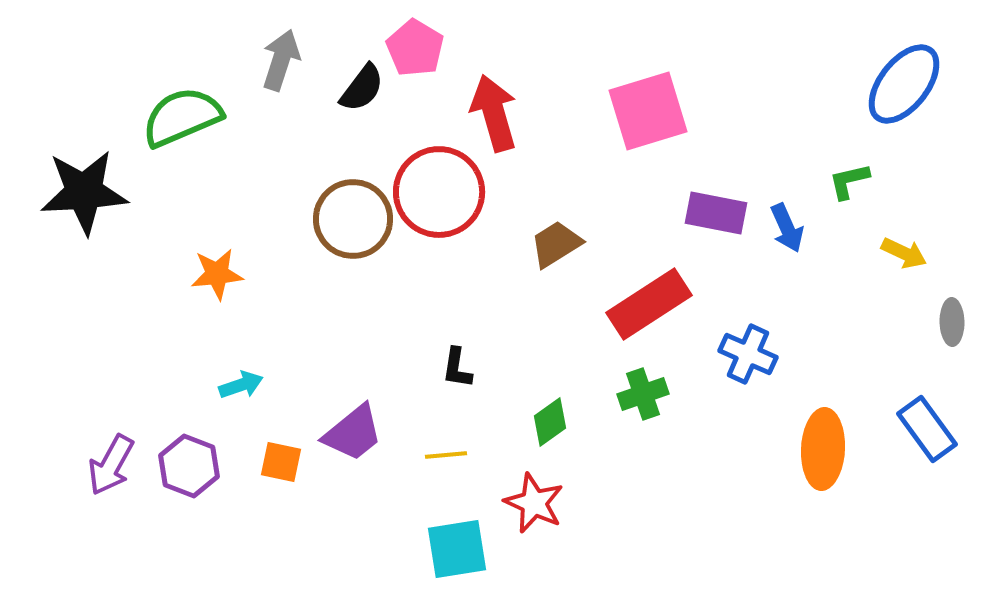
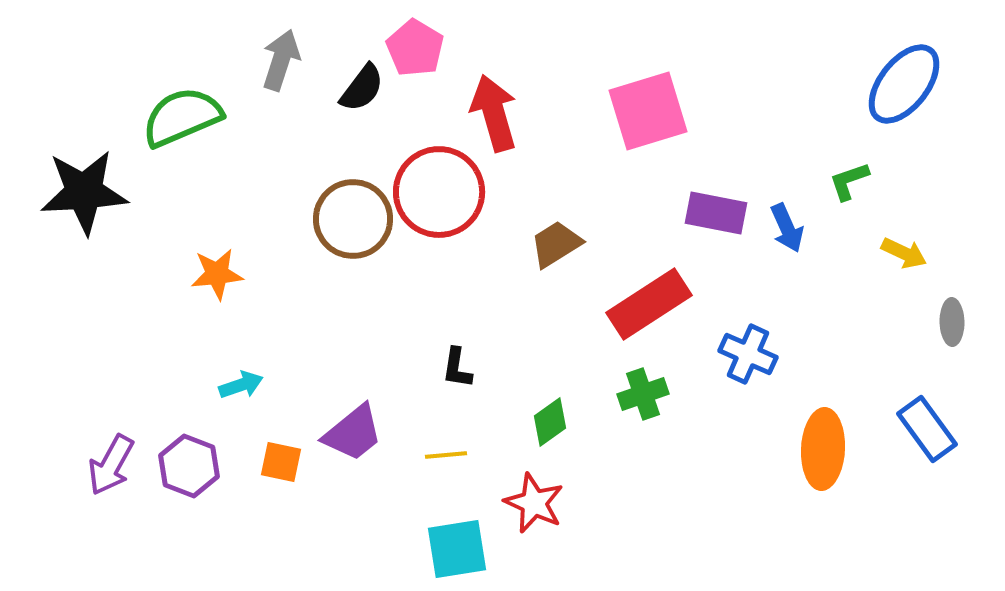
green L-shape: rotated 6 degrees counterclockwise
